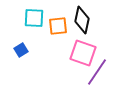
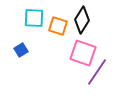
black diamond: rotated 20 degrees clockwise
orange square: rotated 24 degrees clockwise
